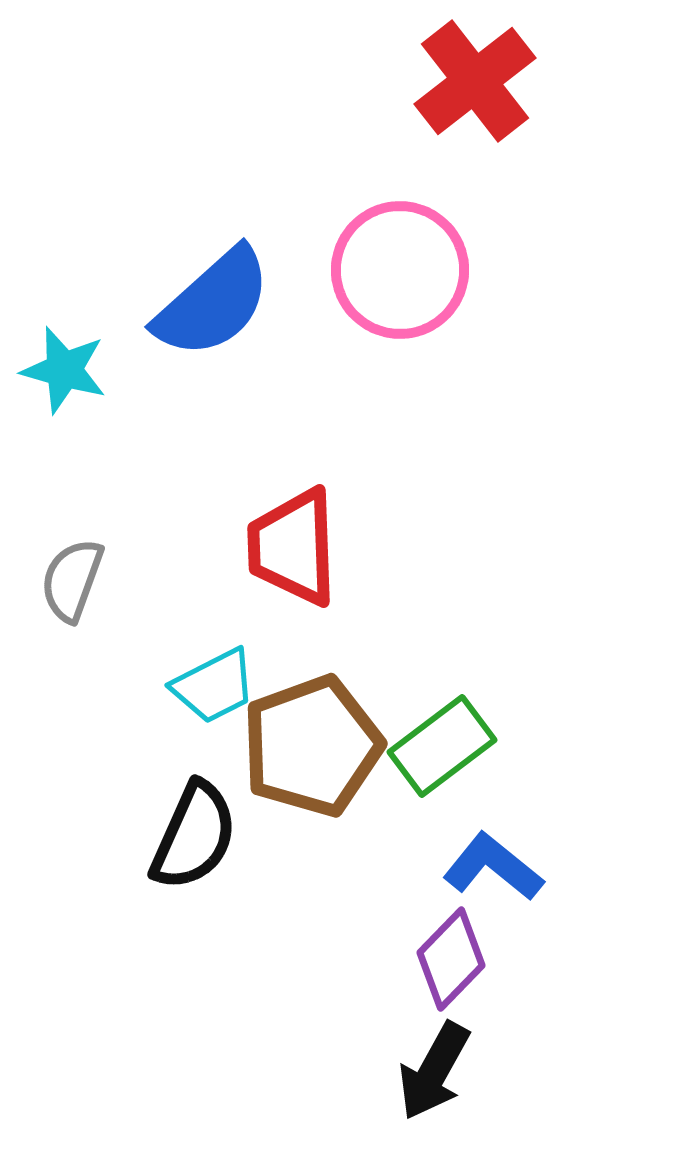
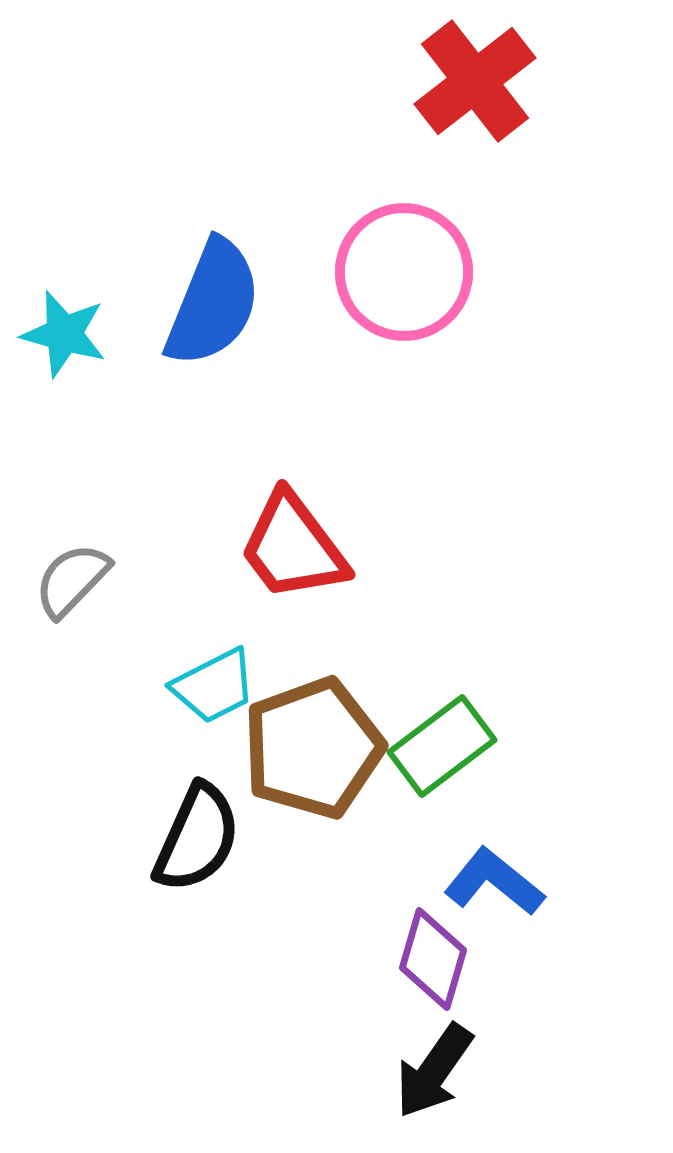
pink circle: moved 4 px right, 2 px down
blue semicircle: rotated 26 degrees counterclockwise
cyan star: moved 36 px up
red trapezoid: rotated 35 degrees counterclockwise
gray semicircle: rotated 24 degrees clockwise
brown pentagon: moved 1 px right, 2 px down
black semicircle: moved 3 px right, 2 px down
blue L-shape: moved 1 px right, 15 px down
purple diamond: moved 18 px left; rotated 28 degrees counterclockwise
black arrow: rotated 6 degrees clockwise
